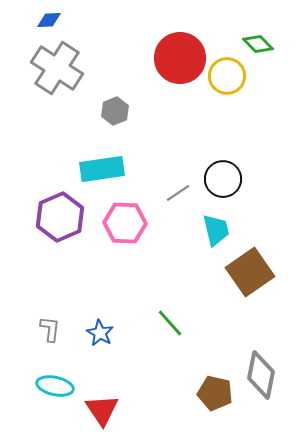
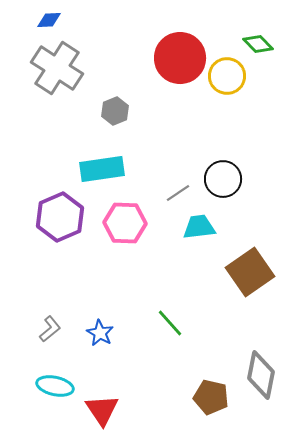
cyan trapezoid: moved 17 px left, 3 px up; rotated 84 degrees counterclockwise
gray L-shape: rotated 44 degrees clockwise
brown pentagon: moved 4 px left, 4 px down
